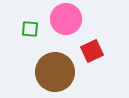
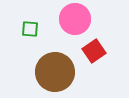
pink circle: moved 9 px right
red square: moved 2 px right; rotated 10 degrees counterclockwise
